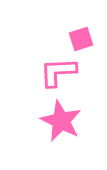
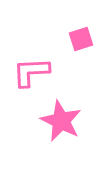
pink L-shape: moved 27 px left
